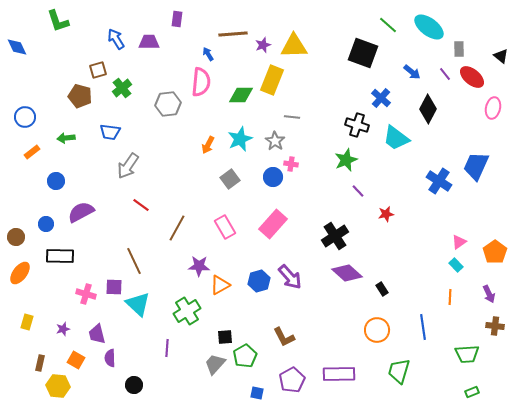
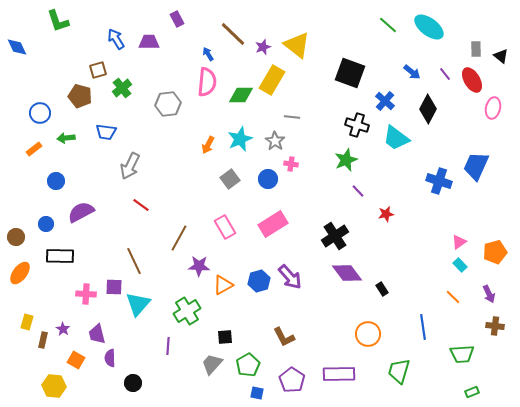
purple rectangle at (177, 19): rotated 35 degrees counterclockwise
brown line at (233, 34): rotated 48 degrees clockwise
purple star at (263, 45): moved 2 px down
yellow triangle at (294, 46): moved 3 px right, 1 px up; rotated 40 degrees clockwise
gray rectangle at (459, 49): moved 17 px right
black square at (363, 53): moved 13 px left, 20 px down
red ellipse at (472, 77): moved 3 px down; rotated 20 degrees clockwise
yellow rectangle at (272, 80): rotated 8 degrees clockwise
pink semicircle at (201, 82): moved 6 px right
blue cross at (381, 98): moved 4 px right, 3 px down
blue circle at (25, 117): moved 15 px right, 4 px up
blue trapezoid at (110, 132): moved 4 px left
orange rectangle at (32, 152): moved 2 px right, 3 px up
gray arrow at (128, 166): moved 2 px right; rotated 8 degrees counterclockwise
blue circle at (273, 177): moved 5 px left, 2 px down
blue cross at (439, 181): rotated 15 degrees counterclockwise
pink rectangle at (273, 224): rotated 16 degrees clockwise
brown line at (177, 228): moved 2 px right, 10 px down
orange pentagon at (495, 252): rotated 20 degrees clockwise
cyan rectangle at (456, 265): moved 4 px right
purple diamond at (347, 273): rotated 12 degrees clockwise
orange triangle at (220, 285): moved 3 px right
pink cross at (86, 294): rotated 12 degrees counterclockwise
orange line at (450, 297): moved 3 px right; rotated 49 degrees counterclockwise
cyan triangle at (138, 304): rotated 28 degrees clockwise
purple star at (63, 329): rotated 24 degrees counterclockwise
orange circle at (377, 330): moved 9 px left, 4 px down
purple line at (167, 348): moved 1 px right, 2 px up
green trapezoid at (467, 354): moved 5 px left
green pentagon at (245, 356): moved 3 px right, 9 px down
brown rectangle at (40, 363): moved 3 px right, 23 px up
gray trapezoid at (215, 364): moved 3 px left
purple pentagon at (292, 380): rotated 10 degrees counterclockwise
black circle at (134, 385): moved 1 px left, 2 px up
yellow hexagon at (58, 386): moved 4 px left
